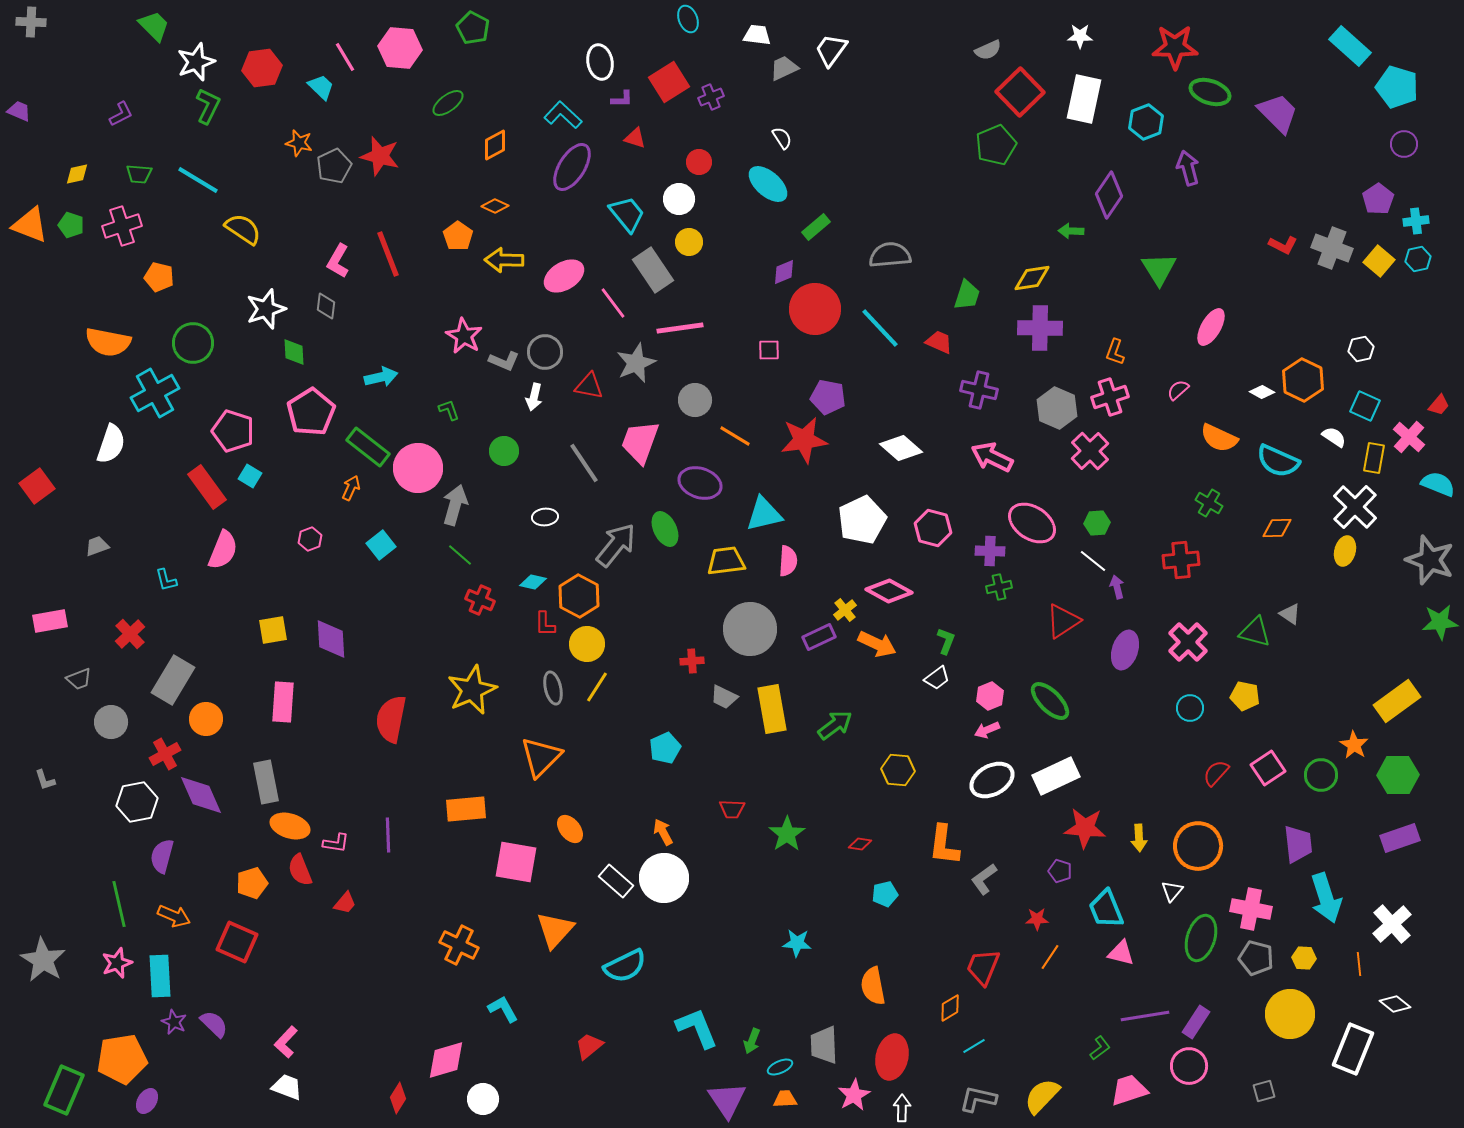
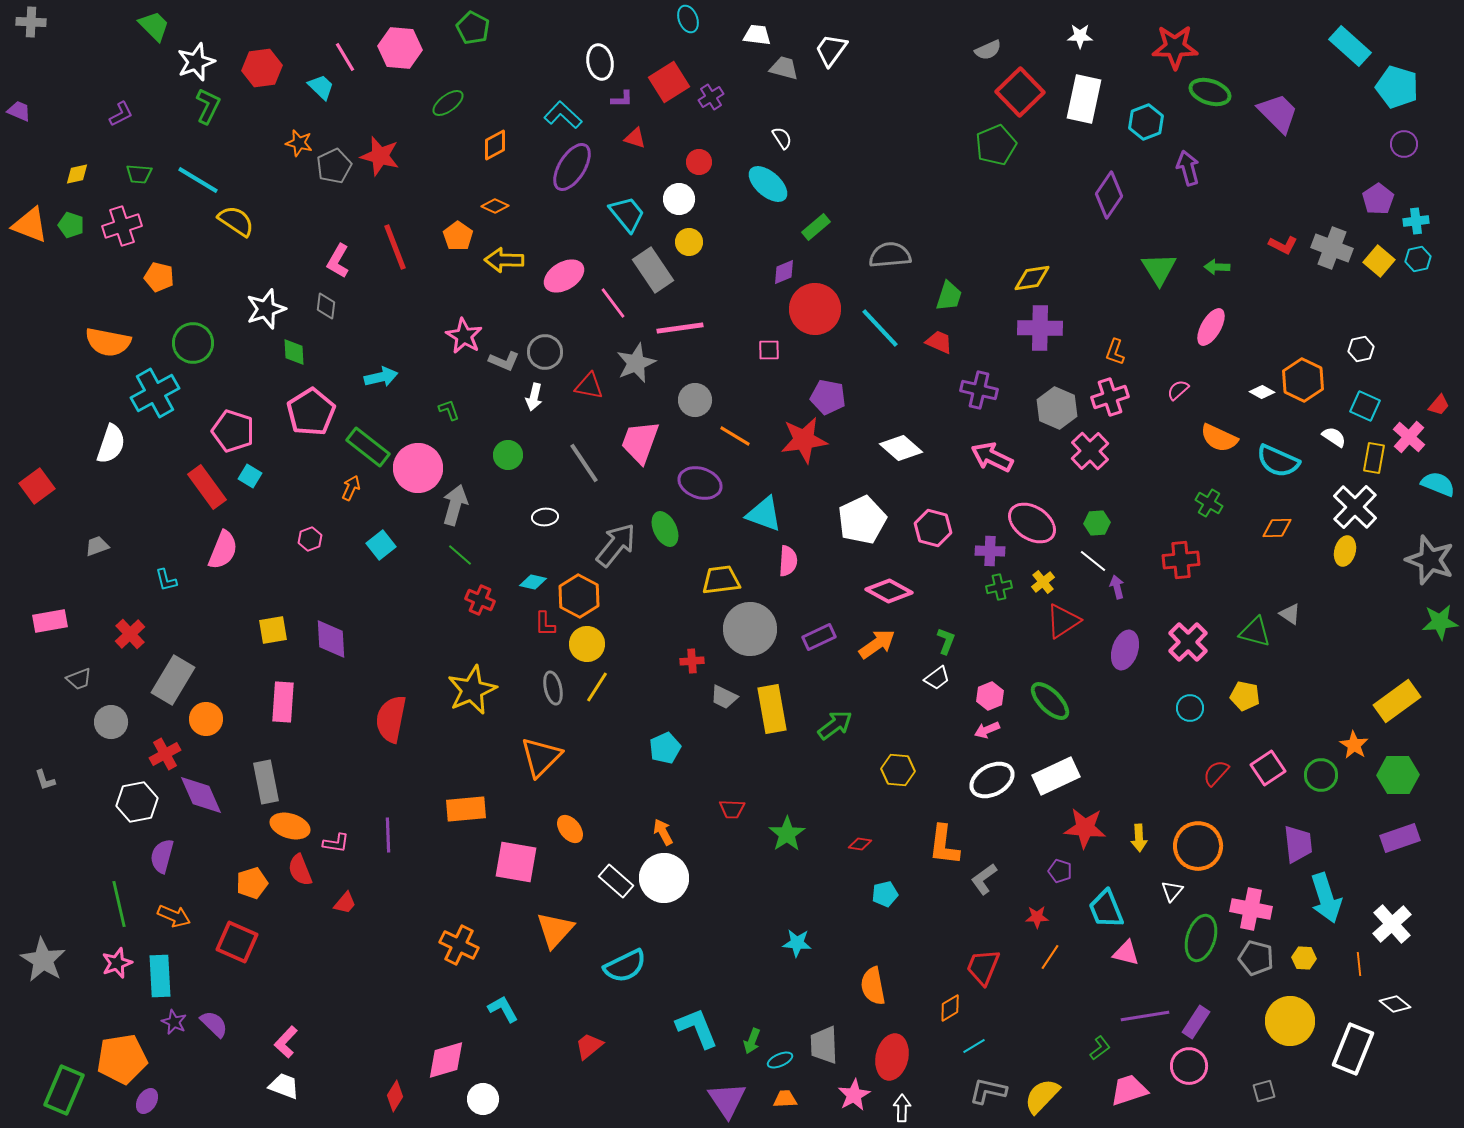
gray trapezoid at (784, 68): rotated 40 degrees clockwise
purple cross at (711, 97): rotated 10 degrees counterclockwise
yellow semicircle at (243, 229): moved 7 px left, 8 px up
green arrow at (1071, 231): moved 146 px right, 36 px down
red line at (388, 254): moved 7 px right, 7 px up
green trapezoid at (967, 295): moved 18 px left, 1 px down
green circle at (504, 451): moved 4 px right, 4 px down
cyan triangle at (764, 514): rotated 33 degrees clockwise
yellow trapezoid at (726, 561): moved 5 px left, 19 px down
yellow cross at (845, 610): moved 198 px right, 28 px up
orange arrow at (877, 644): rotated 60 degrees counterclockwise
red star at (1037, 919): moved 2 px up
pink triangle at (1121, 953): moved 5 px right
yellow circle at (1290, 1014): moved 7 px down
cyan ellipse at (780, 1067): moved 7 px up
white trapezoid at (287, 1087): moved 3 px left, 1 px up
red diamond at (398, 1098): moved 3 px left, 2 px up
gray L-shape at (978, 1099): moved 10 px right, 8 px up
